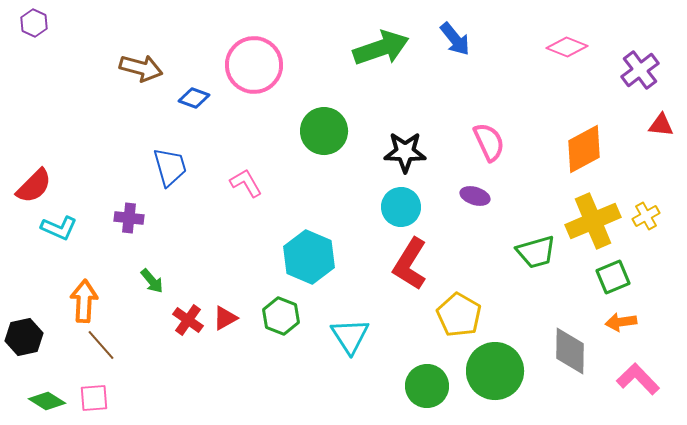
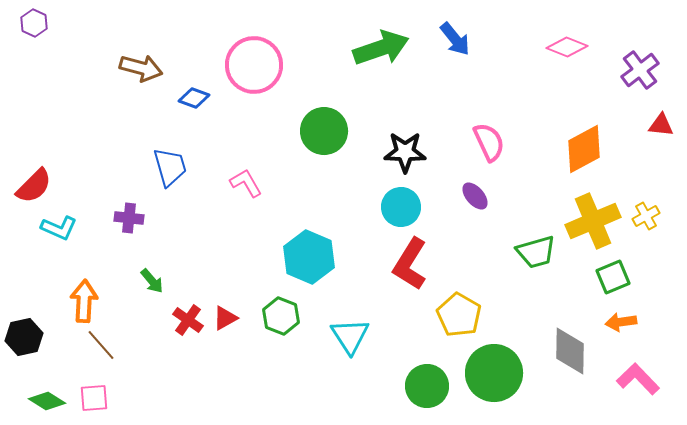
purple ellipse at (475, 196): rotated 32 degrees clockwise
green circle at (495, 371): moved 1 px left, 2 px down
